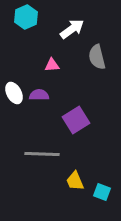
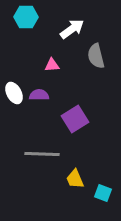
cyan hexagon: rotated 25 degrees clockwise
gray semicircle: moved 1 px left, 1 px up
purple square: moved 1 px left, 1 px up
yellow trapezoid: moved 2 px up
cyan square: moved 1 px right, 1 px down
